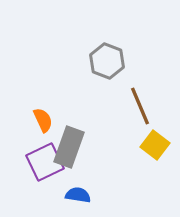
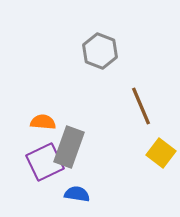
gray hexagon: moved 7 px left, 10 px up
brown line: moved 1 px right
orange semicircle: moved 2 px down; rotated 60 degrees counterclockwise
yellow square: moved 6 px right, 8 px down
blue semicircle: moved 1 px left, 1 px up
